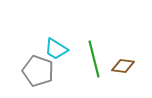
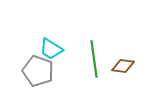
cyan trapezoid: moved 5 px left
green line: rotated 6 degrees clockwise
